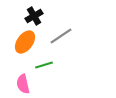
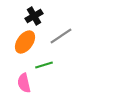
pink semicircle: moved 1 px right, 1 px up
